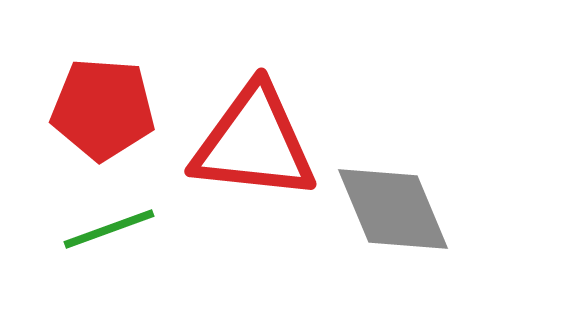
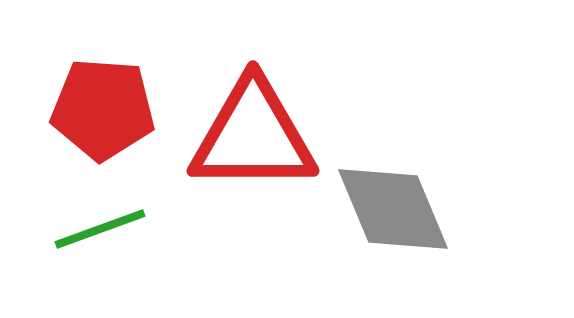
red triangle: moved 1 px left, 7 px up; rotated 6 degrees counterclockwise
green line: moved 9 px left
